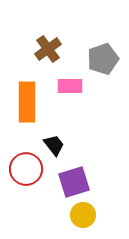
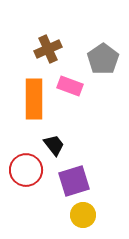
brown cross: rotated 12 degrees clockwise
gray pentagon: rotated 16 degrees counterclockwise
pink rectangle: rotated 20 degrees clockwise
orange rectangle: moved 7 px right, 3 px up
red circle: moved 1 px down
purple square: moved 1 px up
